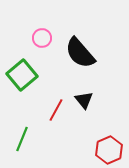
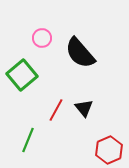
black triangle: moved 8 px down
green line: moved 6 px right, 1 px down
